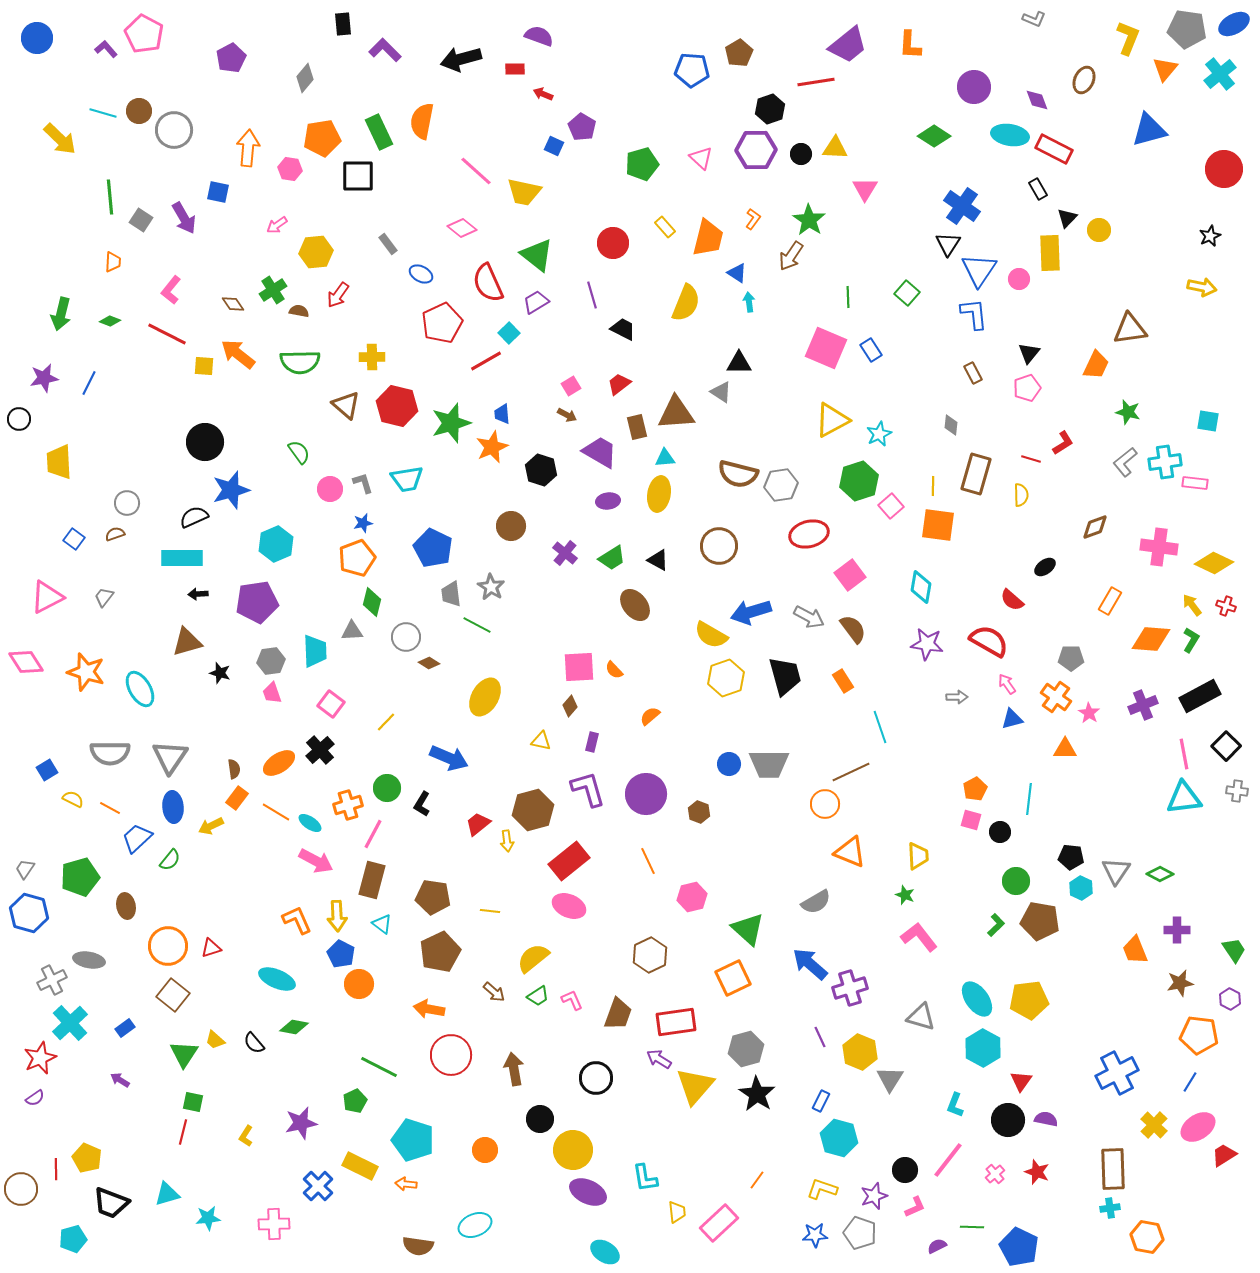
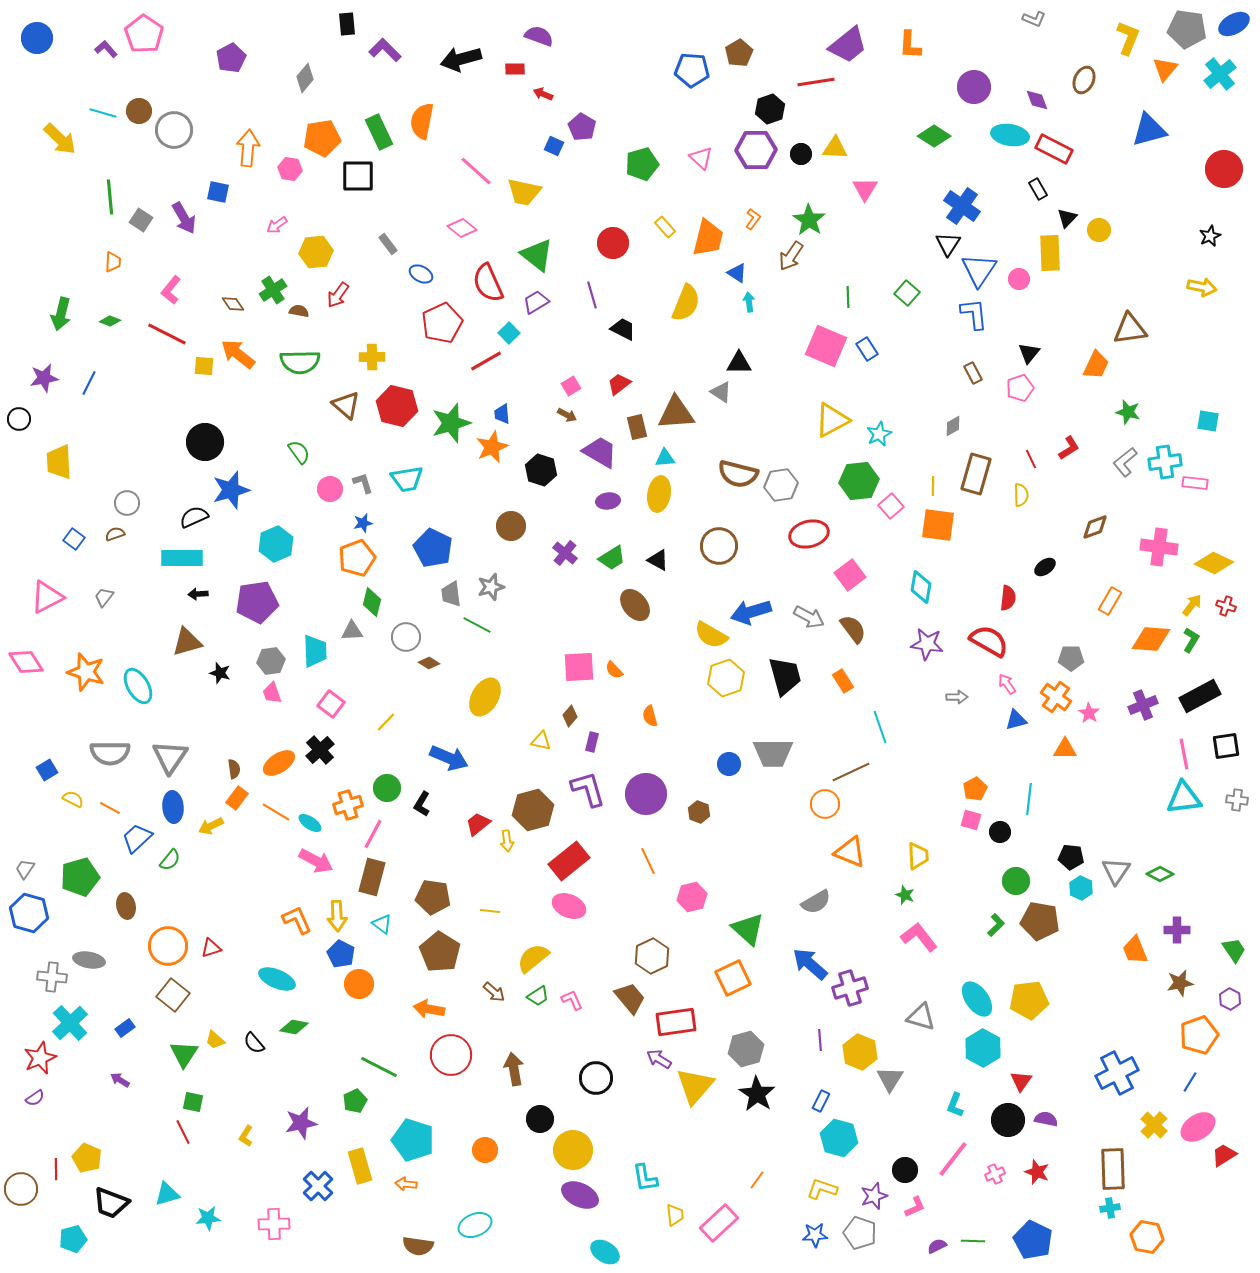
black rectangle at (343, 24): moved 4 px right
pink pentagon at (144, 34): rotated 6 degrees clockwise
pink square at (826, 348): moved 2 px up
blue rectangle at (871, 350): moved 4 px left, 1 px up
pink pentagon at (1027, 388): moved 7 px left
gray diamond at (951, 425): moved 2 px right, 1 px down; rotated 55 degrees clockwise
red L-shape at (1063, 443): moved 6 px right, 5 px down
red line at (1031, 459): rotated 48 degrees clockwise
green hexagon at (859, 481): rotated 12 degrees clockwise
gray star at (491, 587): rotated 24 degrees clockwise
red semicircle at (1012, 600): moved 4 px left, 2 px up; rotated 125 degrees counterclockwise
yellow arrow at (1192, 605): rotated 75 degrees clockwise
cyan ellipse at (140, 689): moved 2 px left, 3 px up
brown diamond at (570, 706): moved 10 px down
orange semicircle at (650, 716): rotated 65 degrees counterclockwise
blue triangle at (1012, 719): moved 4 px right, 1 px down
black square at (1226, 746): rotated 36 degrees clockwise
gray trapezoid at (769, 764): moved 4 px right, 11 px up
gray cross at (1237, 791): moved 9 px down
brown rectangle at (372, 880): moved 3 px up
brown pentagon at (440, 952): rotated 15 degrees counterclockwise
brown hexagon at (650, 955): moved 2 px right, 1 px down
gray cross at (52, 980): moved 3 px up; rotated 32 degrees clockwise
brown trapezoid at (618, 1014): moved 12 px right, 16 px up; rotated 60 degrees counterclockwise
orange pentagon at (1199, 1035): rotated 27 degrees counterclockwise
purple line at (820, 1037): moved 3 px down; rotated 20 degrees clockwise
red line at (183, 1132): rotated 40 degrees counterclockwise
pink line at (948, 1160): moved 5 px right, 1 px up
yellow rectangle at (360, 1166): rotated 48 degrees clockwise
pink cross at (995, 1174): rotated 18 degrees clockwise
purple ellipse at (588, 1192): moved 8 px left, 3 px down
yellow trapezoid at (677, 1212): moved 2 px left, 3 px down
green line at (972, 1227): moved 1 px right, 14 px down
blue pentagon at (1019, 1247): moved 14 px right, 7 px up
